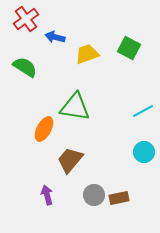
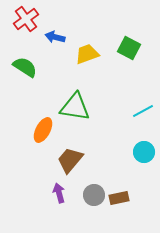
orange ellipse: moved 1 px left, 1 px down
purple arrow: moved 12 px right, 2 px up
